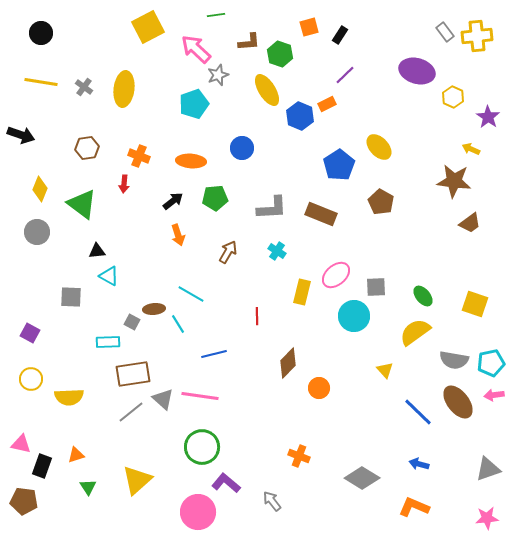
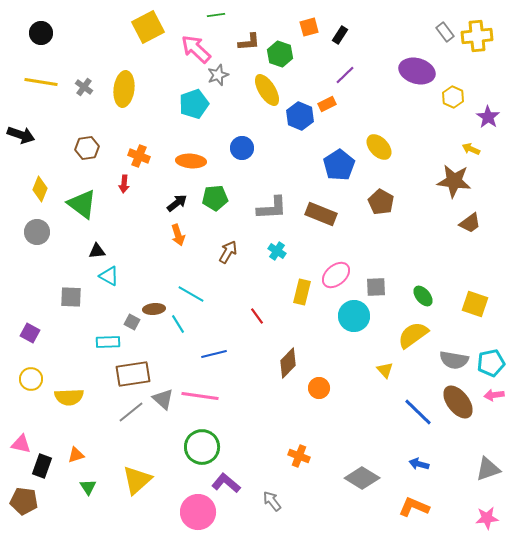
black arrow at (173, 201): moved 4 px right, 2 px down
red line at (257, 316): rotated 36 degrees counterclockwise
yellow semicircle at (415, 332): moved 2 px left, 3 px down
